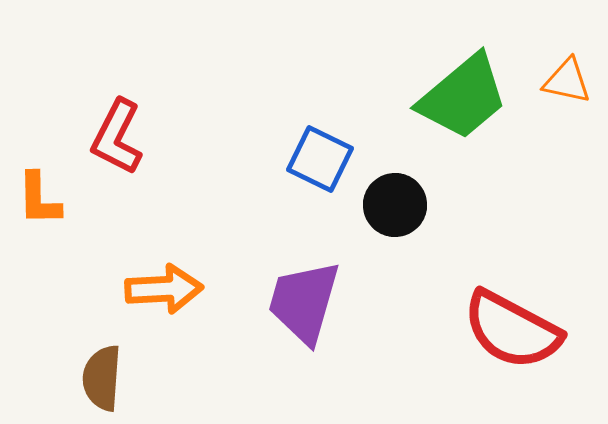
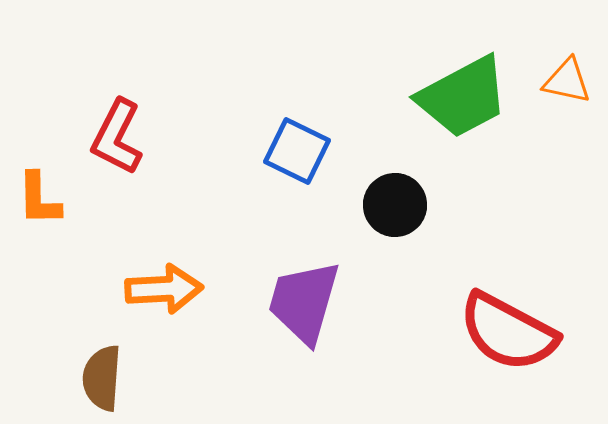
green trapezoid: rotated 12 degrees clockwise
blue square: moved 23 px left, 8 px up
red semicircle: moved 4 px left, 2 px down
